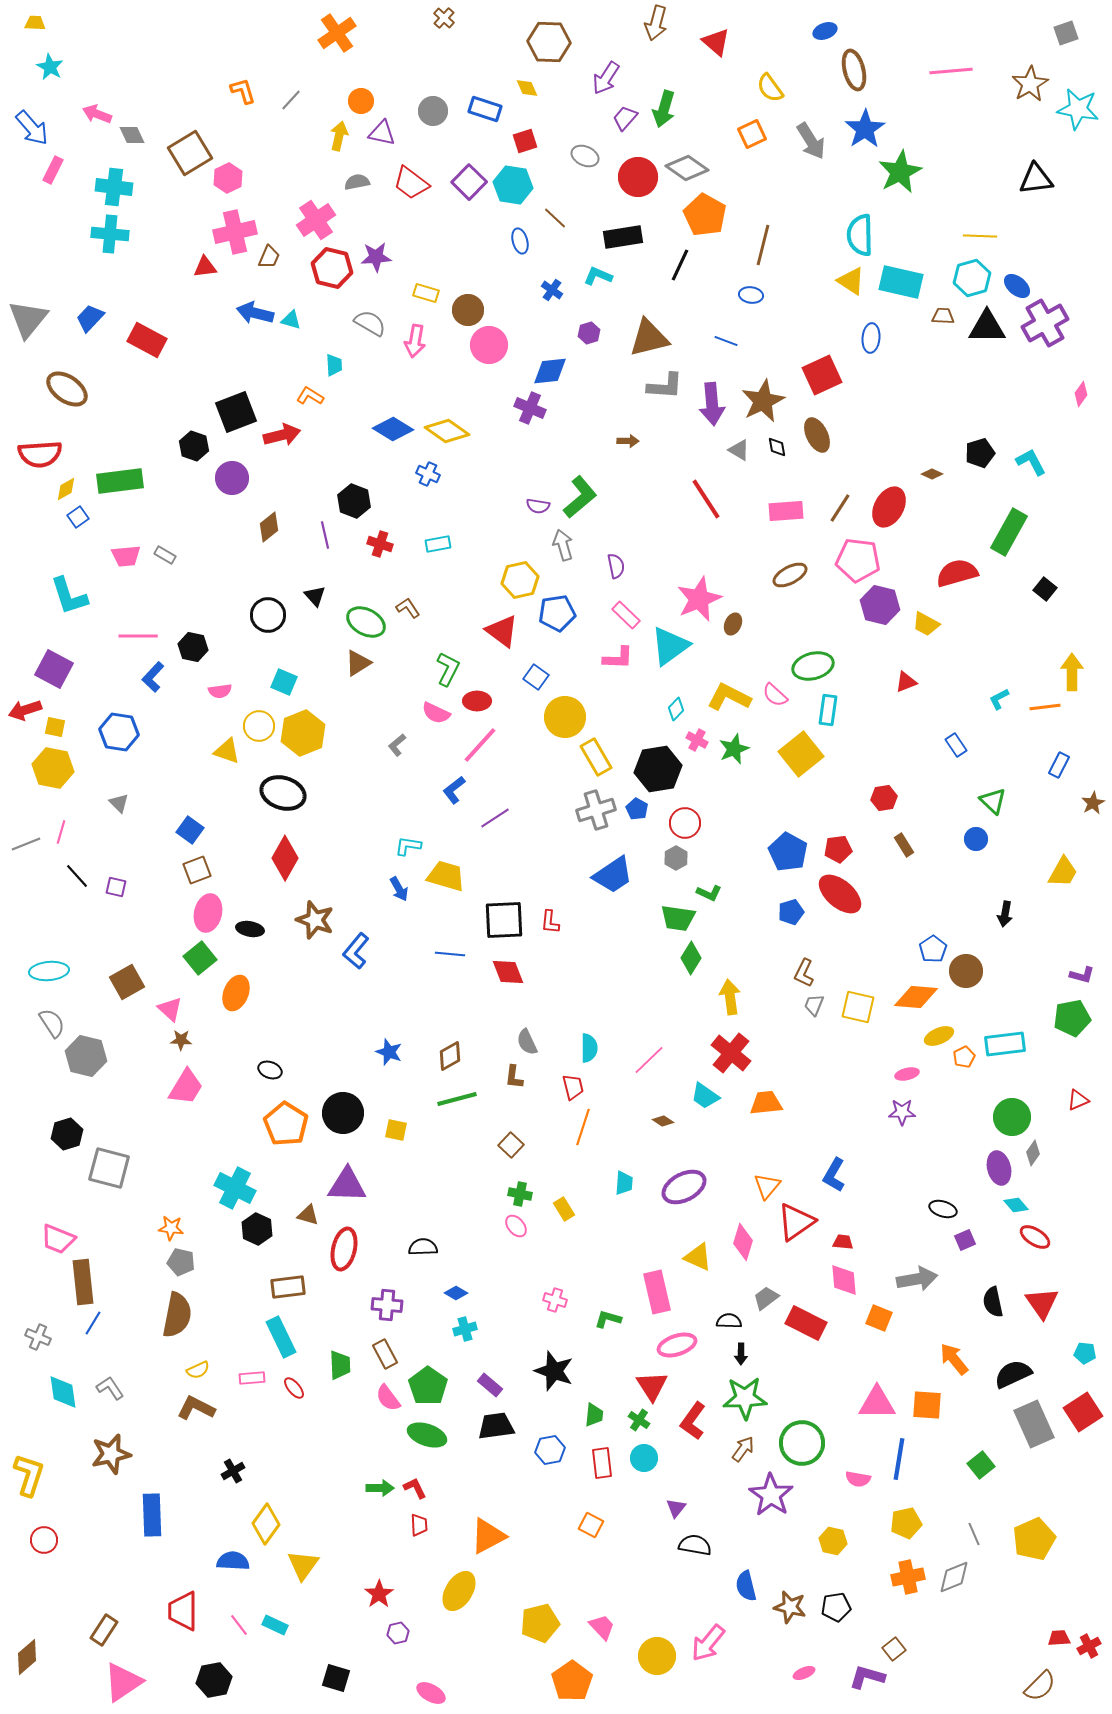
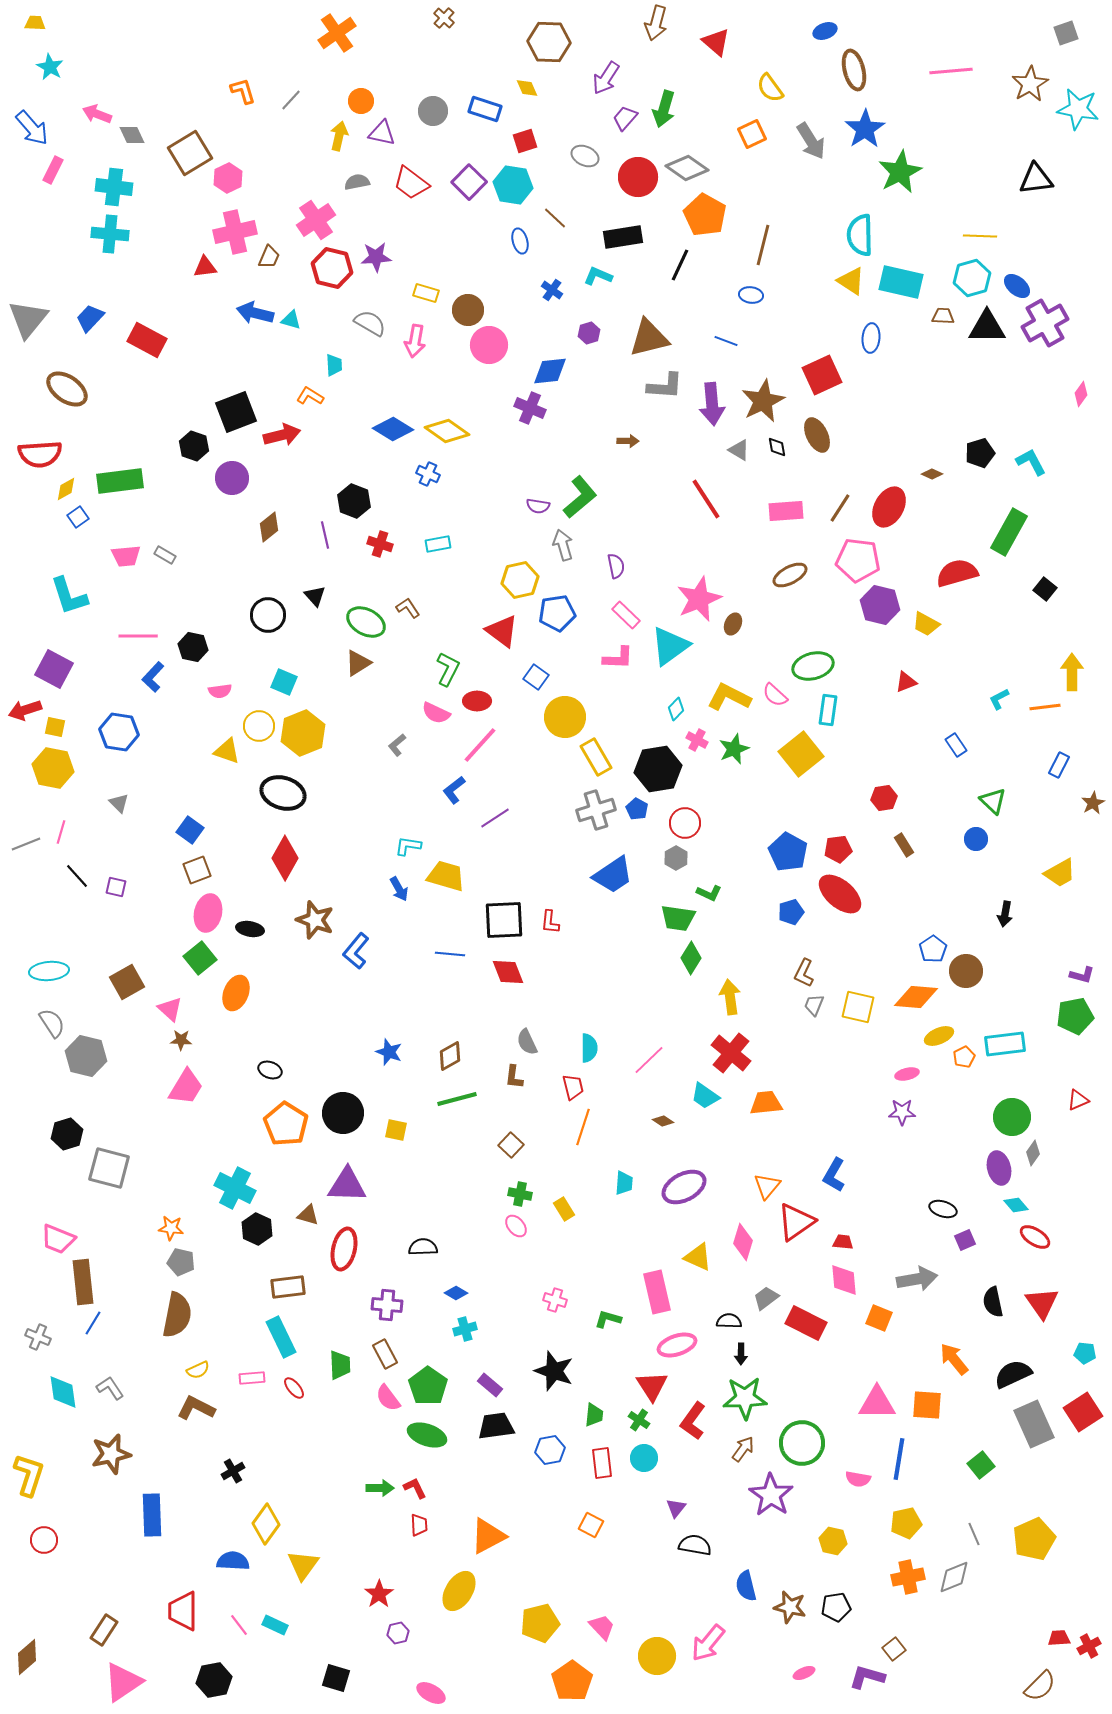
yellow trapezoid at (1063, 872): moved 3 px left, 1 px down; rotated 32 degrees clockwise
green pentagon at (1072, 1018): moved 3 px right, 2 px up
